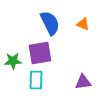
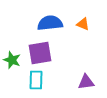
blue semicircle: rotated 70 degrees counterclockwise
green star: moved 1 px left, 1 px up; rotated 24 degrees clockwise
purple triangle: moved 3 px right
